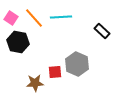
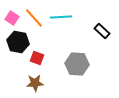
pink square: moved 1 px right
gray hexagon: rotated 20 degrees counterclockwise
red square: moved 18 px left, 14 px up; rotated 24 degrees clockwise
